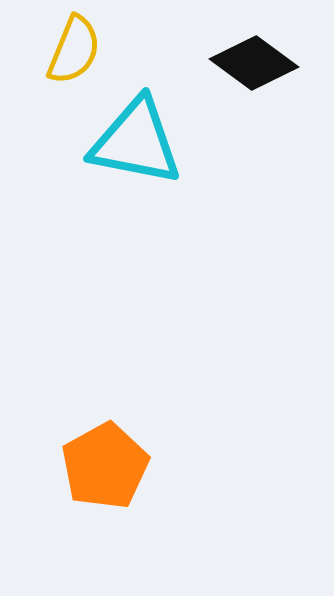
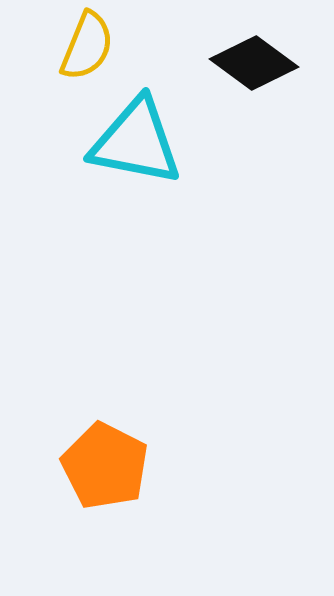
yellow semicircle: moved 13 px right, 4 px up
orange pentagon: rotated 16 degrees counterclockwise
